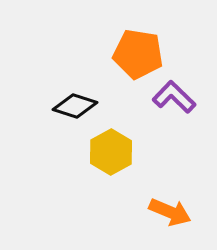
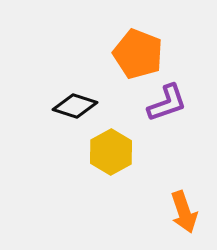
orange pentagon: rotated 12 degrees clockwise
purple L-shape: moved 7 px left, 6 px down; rotated 117 degrees clockwise
orange arrow: moved 14 px right; rotated 48 degrees clockwise
